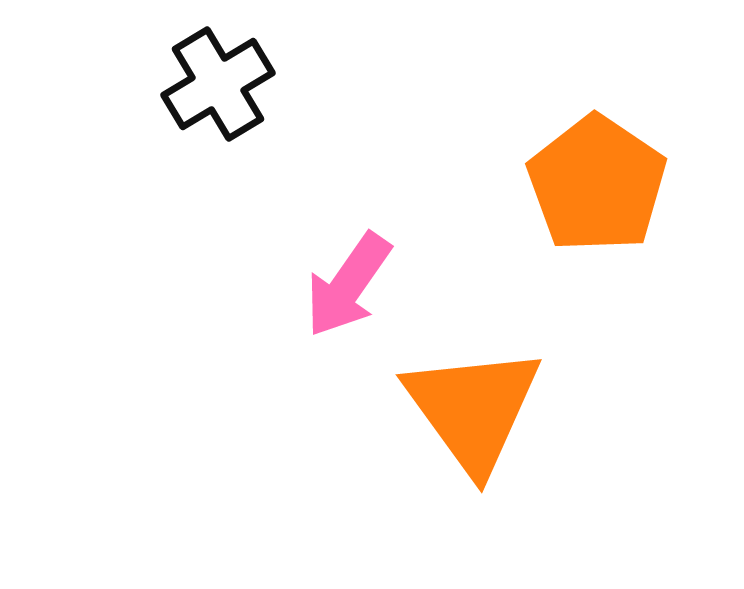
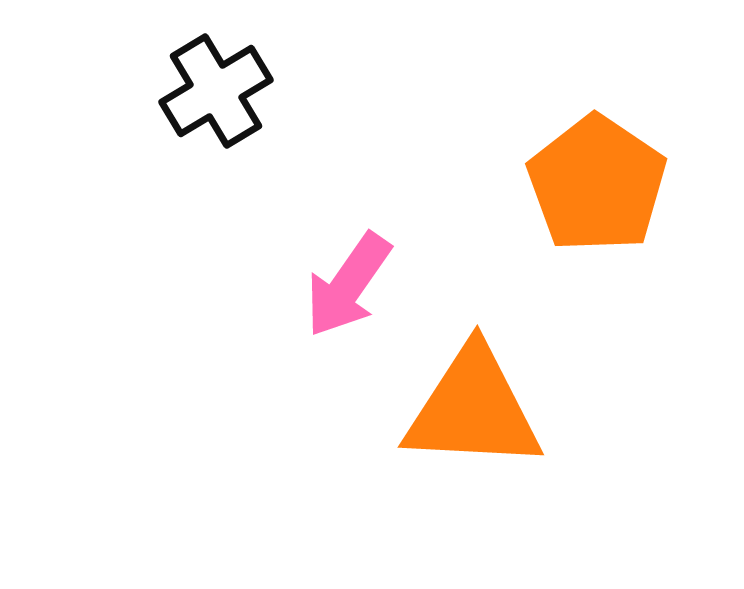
black cross: moved 2 px left, 7 px down
orange triangle: rotated 51 degrees counterclockwise
